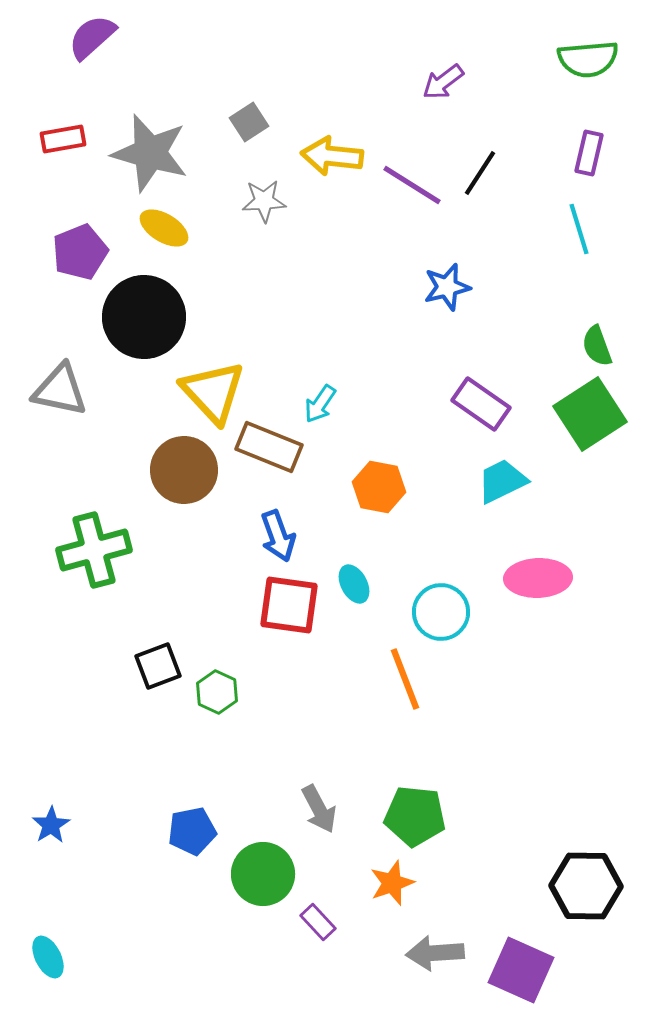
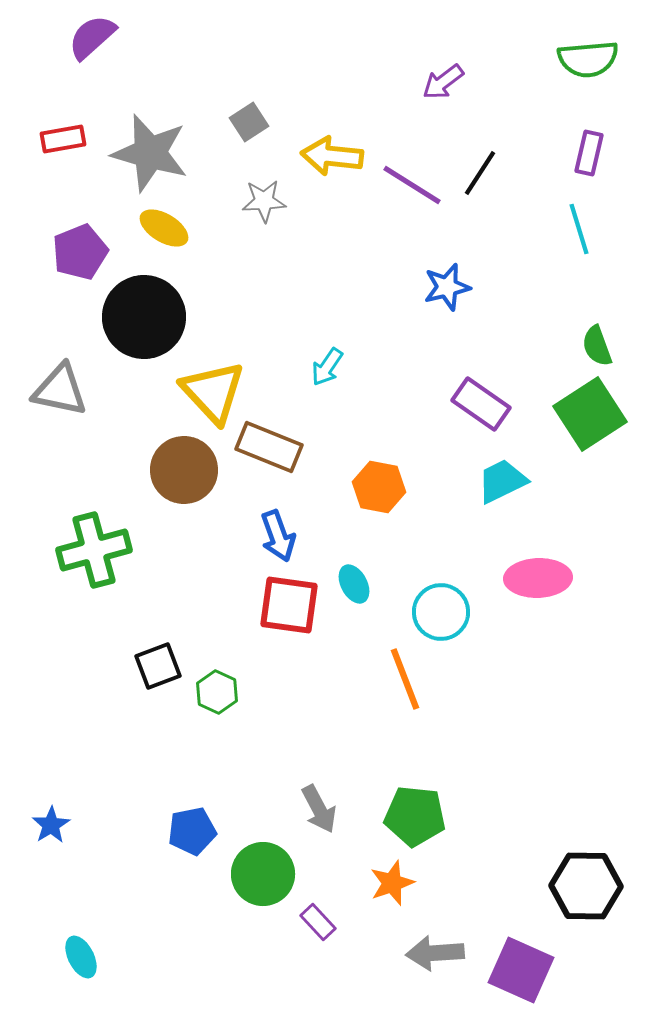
cyan arrow at (320, 404): moved 7 px right, 37 px up
cyan ellipse at (48, 957): moved 33 px right
